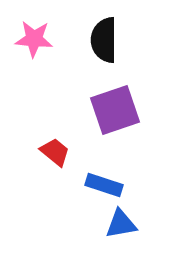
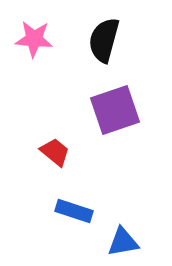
black semicircle: rotated 15 degrees clockwise
blue rectangle: moved 30 px left, 26 px down
blue triangle: moved 2 px right, 18 px down
